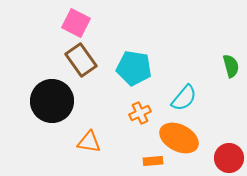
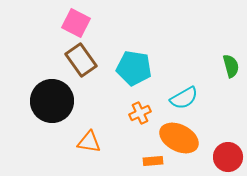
cyan semicircle: rotated 20 degrees clockwise
red circle: moved 1 px left, 1 px up
